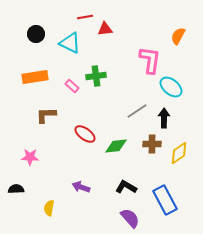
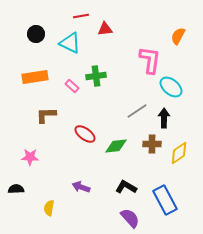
red line: moved 4 px left, 1 px up
